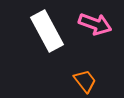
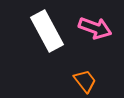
pink arrow: moved 4 px down
